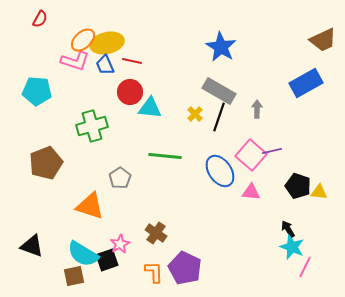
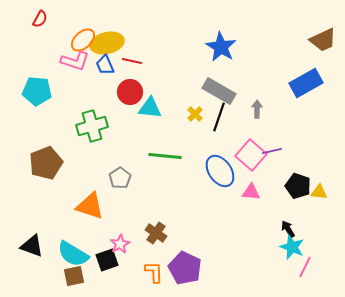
cyan semicircle: moved 10 px left
